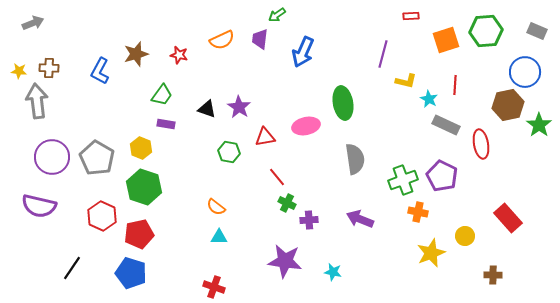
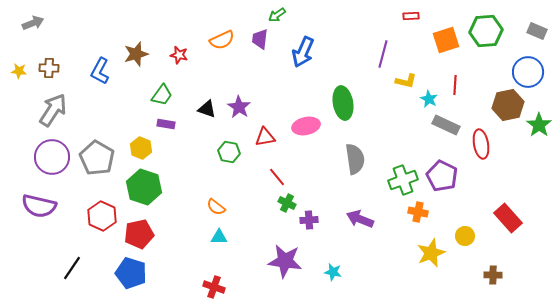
blue circle at (525, 72): moved 3 px right
gray arrow at (37, 101): moved 16 px right, 9 px down; rotated 40 degrees clockwise
